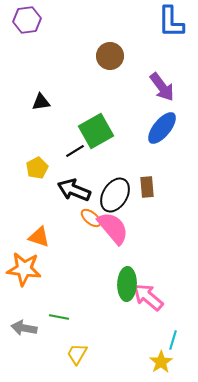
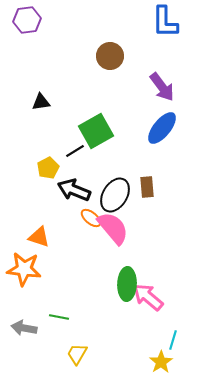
blue L-shape: moved 6 px left
yellow pentagon: moved 11 px right
